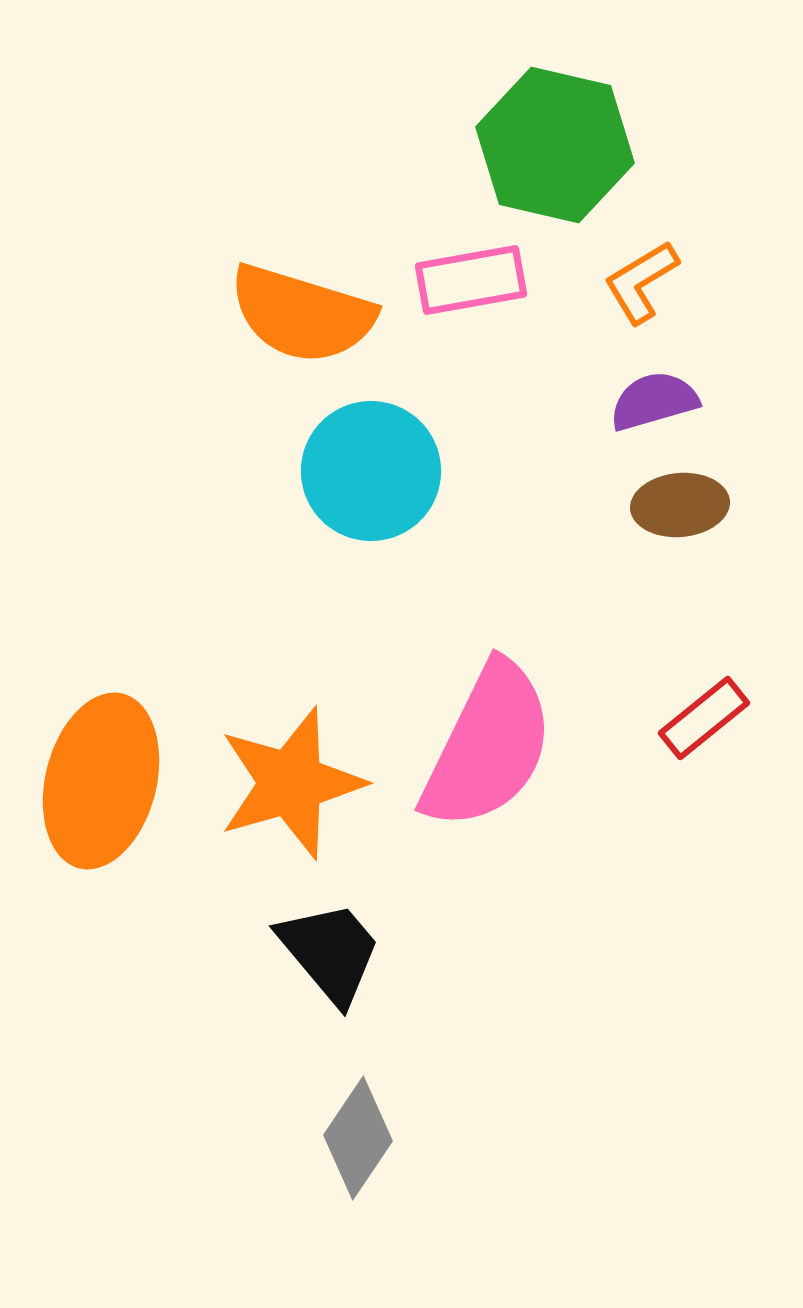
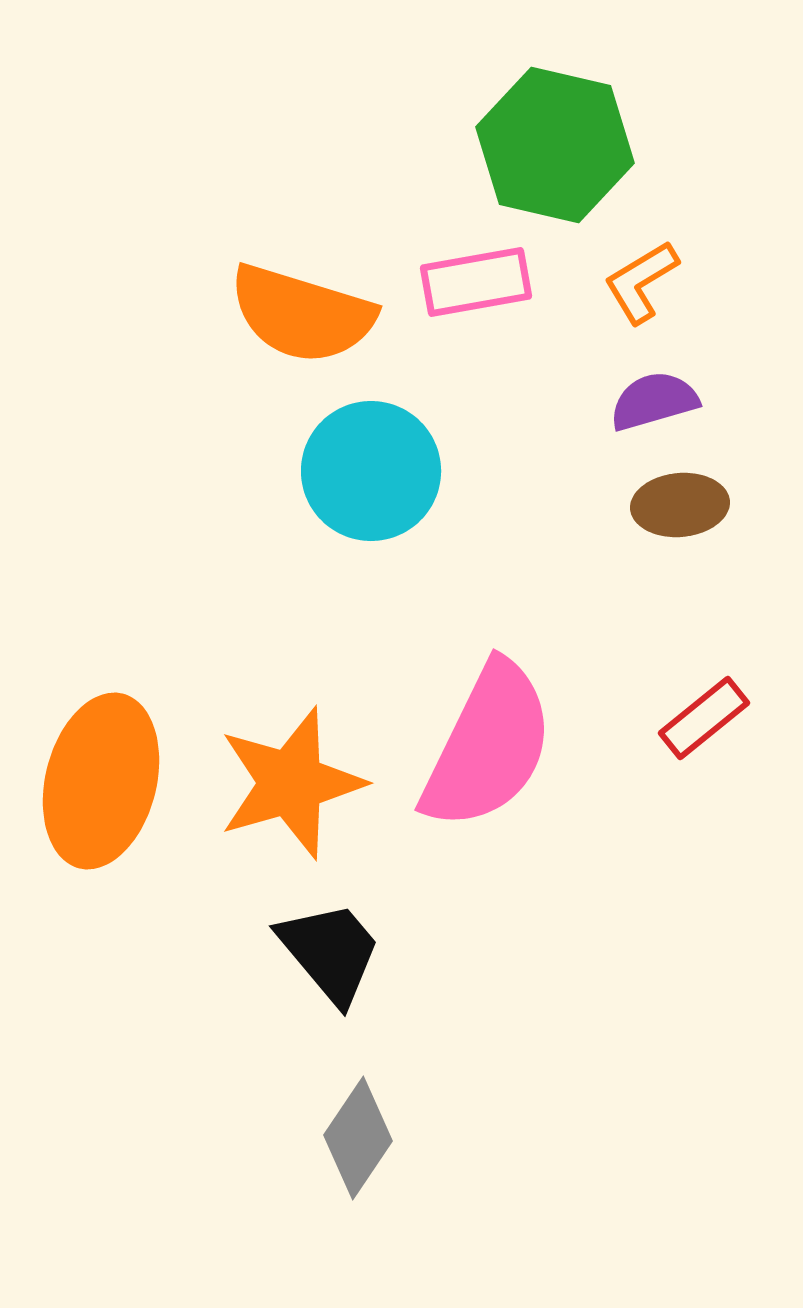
pink rectangle: moved 5 px right, 2 px down
